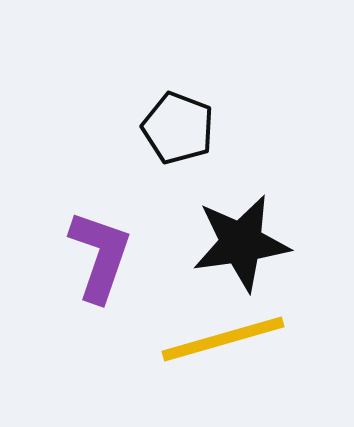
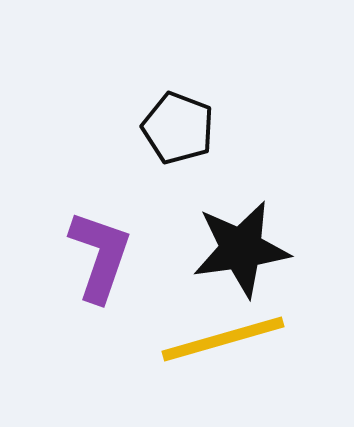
black star: moved 6 px down
